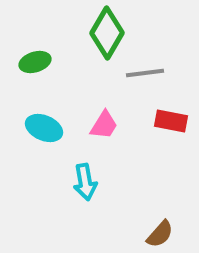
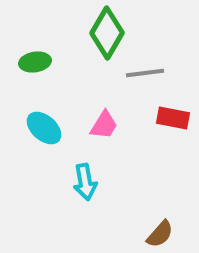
green ellipse: rotated 8 degrees clockwise
red rectangle: moved 2 px right, 3 px up
cyan ellipse: rotated 18 degrees clockwise
